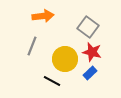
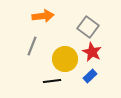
red star: rotated 12 degrees clockwise
blue rectangle: moved 3 px down
black line: rotated 36 degrees counterclockwise
